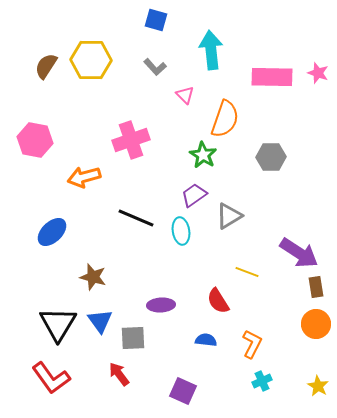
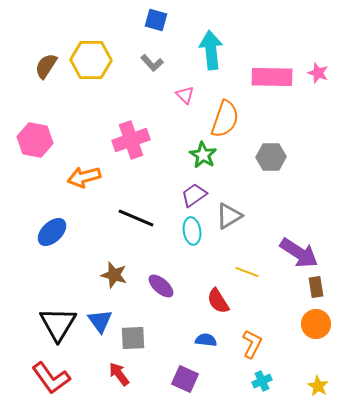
gray L-shape: moved 3 px left, 4 px up
cyan ellipse: moved 11 px right
brown star: moved 21 px right, 2 px up
purple ellipse: moved 19 px up; rotated 44 degrees clockwise
purple square: moved 2 px right, 12 px up
